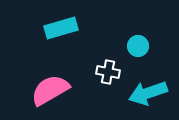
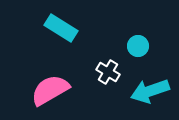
cyan rectangle: rotated 48 degrees clockwise
white cross: rotated 20 degrees clockwise
cyan arrow: moved 2 px right, 2 px up
